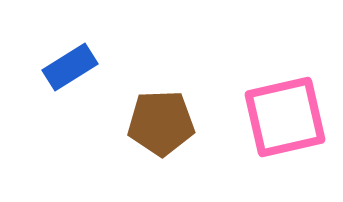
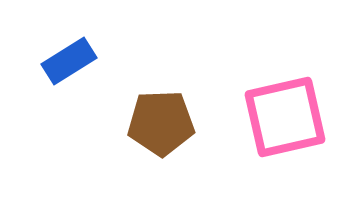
blue rectangle: moved 1 px left, 6 px up
